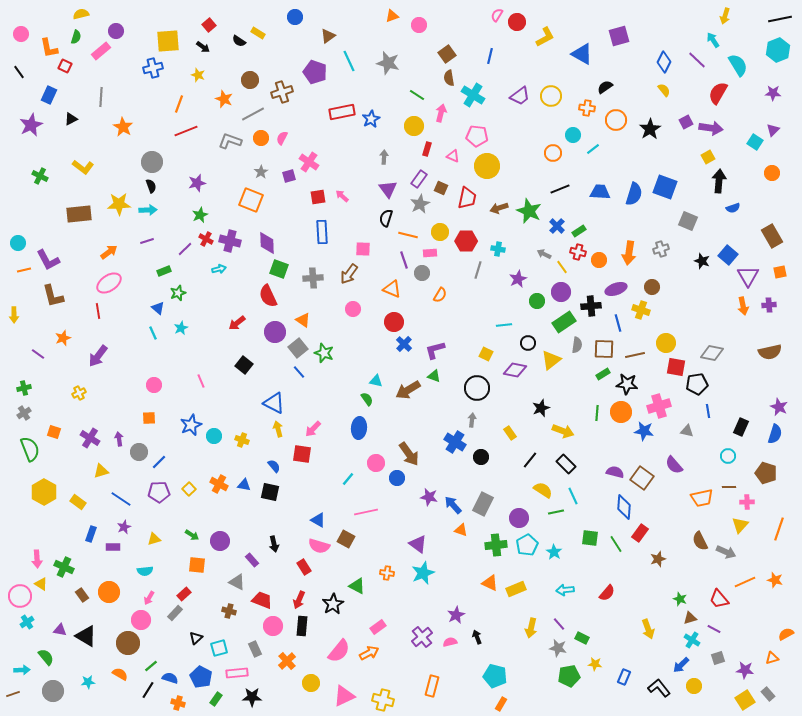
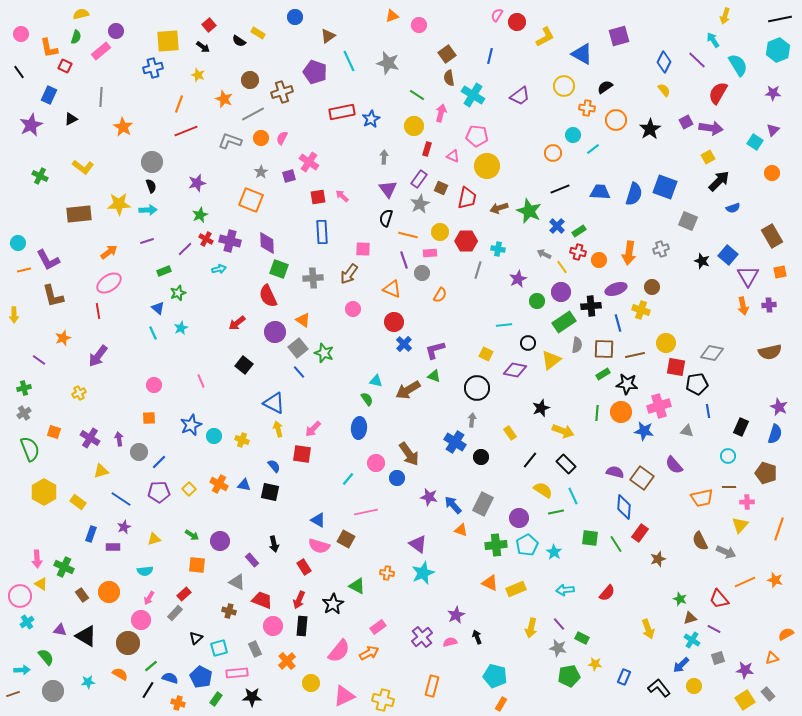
yellow circle at (551, 96): moved 13 px right, 10 px up
black arrow at (719, 181): rotated 40 degrees clockwise
purple line at (38, 354): moved 1 px right, 6 px down
